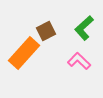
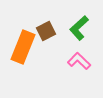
green L-shape: moved 5 px left
orange rectangle: moved 1 px left, 6 px up; rotated 20 degrees counterclockwise
